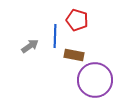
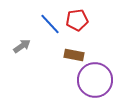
red pentagon: rotated 25 degrees counterclockwise
blue line: moved 5 px left, 12 px up; rotated 45 degrees counterclockwise
gray arrow: moved 8 px left
